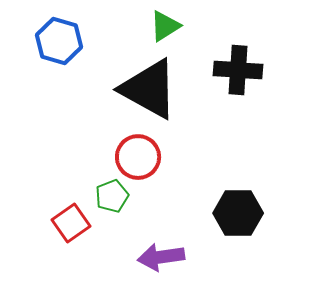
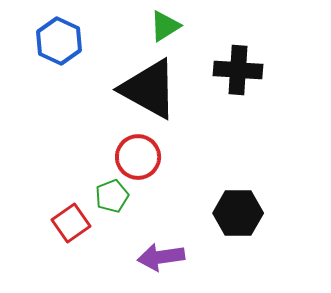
blue hexagon: rotated 9 degrees clockwise
